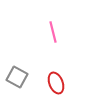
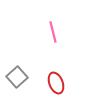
gray square: rotated 20 degrees clockwise
